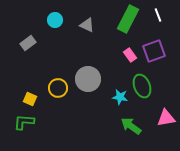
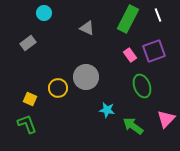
cyan circle: moved 11 px left, 7 px up
gray triangle: moved 3 px down
gray circle: moved 2 px left, 2 px up
cyan star: moved 13 px left, 13 px down
pink triangle: moved 1 px down; rotated 36 degrees counterclockwise
green L-shape: moved 3 px right, 2 px down; rotated 65 degrees clockwise
green arrow: moved 2 px right
